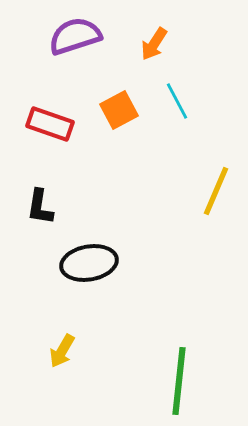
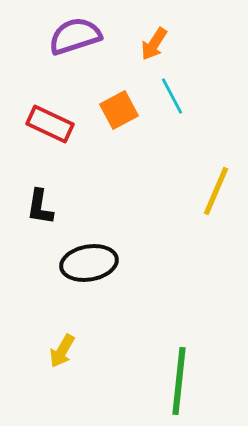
cyan line: moved 5 px left, 5 px up
red rectangle: rotated 6 degrees clockwise
